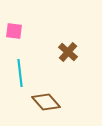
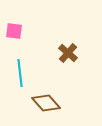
brown cross: moved 1 px down
brown diamond: moved 1 px down
